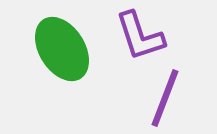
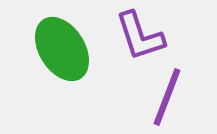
purple line: moved 2 px right, 1 px up
